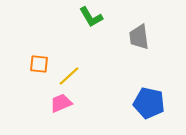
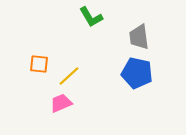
blue pentagon: moved 12 px left, 30 px up
